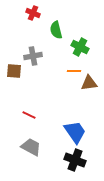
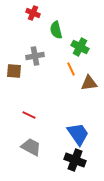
gray cross: moved 2 px right
orange line: moved 3 px left, 2 px up; rotated 64 degrees clockwise
blue trapezoid: moved 3 px right, 2 px down
